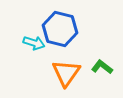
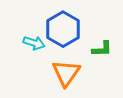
blue hexagon: moved 3 px right; rotated 16 degrees clockwise
green L-shape: moved 18 px up; rotated 140 degrees clockwise
